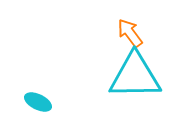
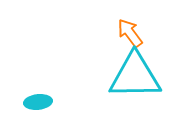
cyan ellipse: rotated 32 degrees counterclockwise
